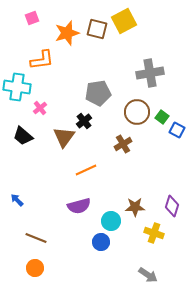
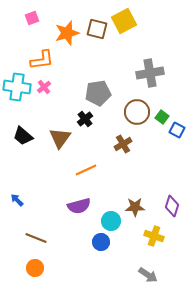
pink cross: moved 4 px right, 21 px up
black cross: moved 1 px right, 2 px up
brown triangle: moved 4 px left, 1 px down
yellow cross: moved 3 px down
